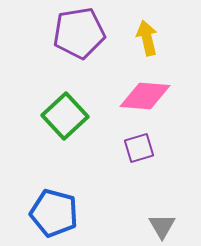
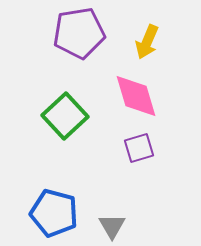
yellow arrow: moved 4 px down; rotated 144 degrees counterclockwise
pink diamond: moved 9 px left; rotated 69 degrees clockwise
gray triangle: moved 50 px left
